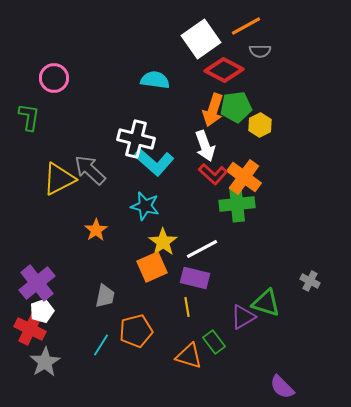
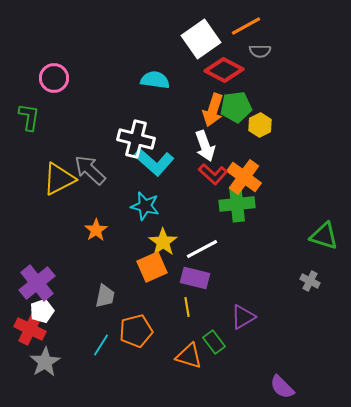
green triangle: moved 58 px right, 67 px up
